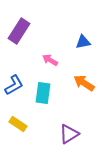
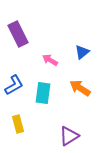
purple rectangle: moved 1 px left, 3 px down; rotated 60 degrees counterclockwise
blue triangle: moved 1 px left, 10 px down; rotated 28 degrees counterclockwise
orange arrow: moved 4 px left, 5 px down
yellow rectangle: rotated 42 degrees clockwise
purple triangle: moved 2 px down
